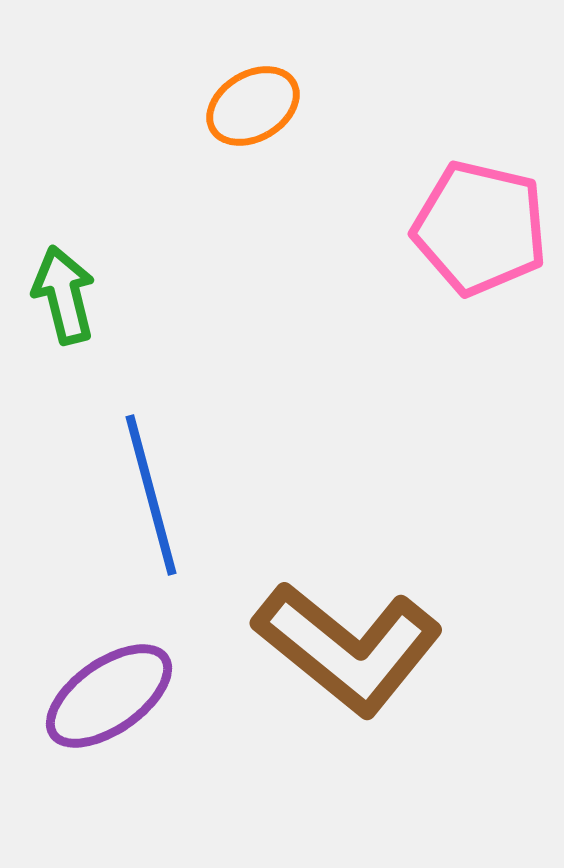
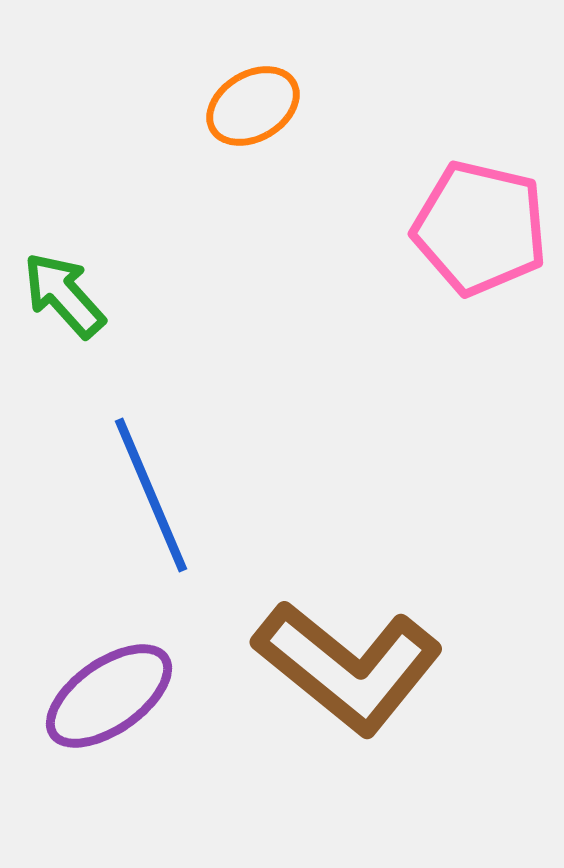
green arrow: rotated 28 degrees counterclockwise
blue line: rotated 8 degrees counterclockwise
brown L-shape: moved 19 px down
